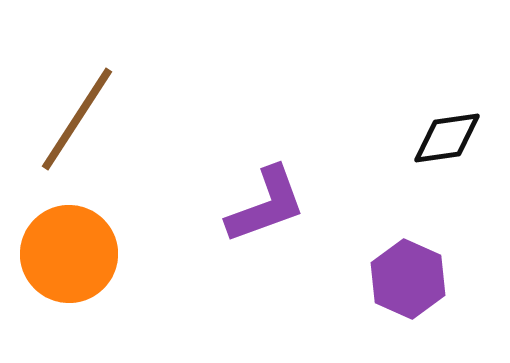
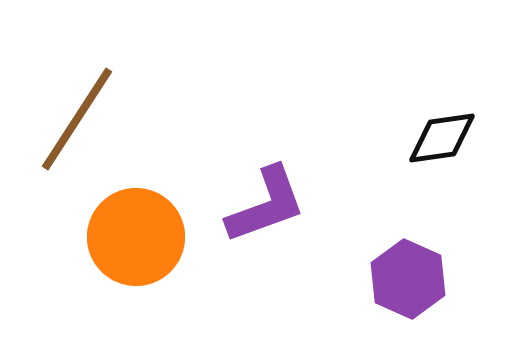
black diamond: moved 5 px left
orange circle: moved 67 px right, 17 px up
